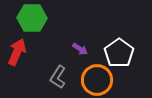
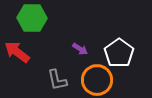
red arrow: rotated 76 degrees counterclockwise
gray L-shape: moved 1 px left, 3 px down; rotated 45 degrees counterclockwise
